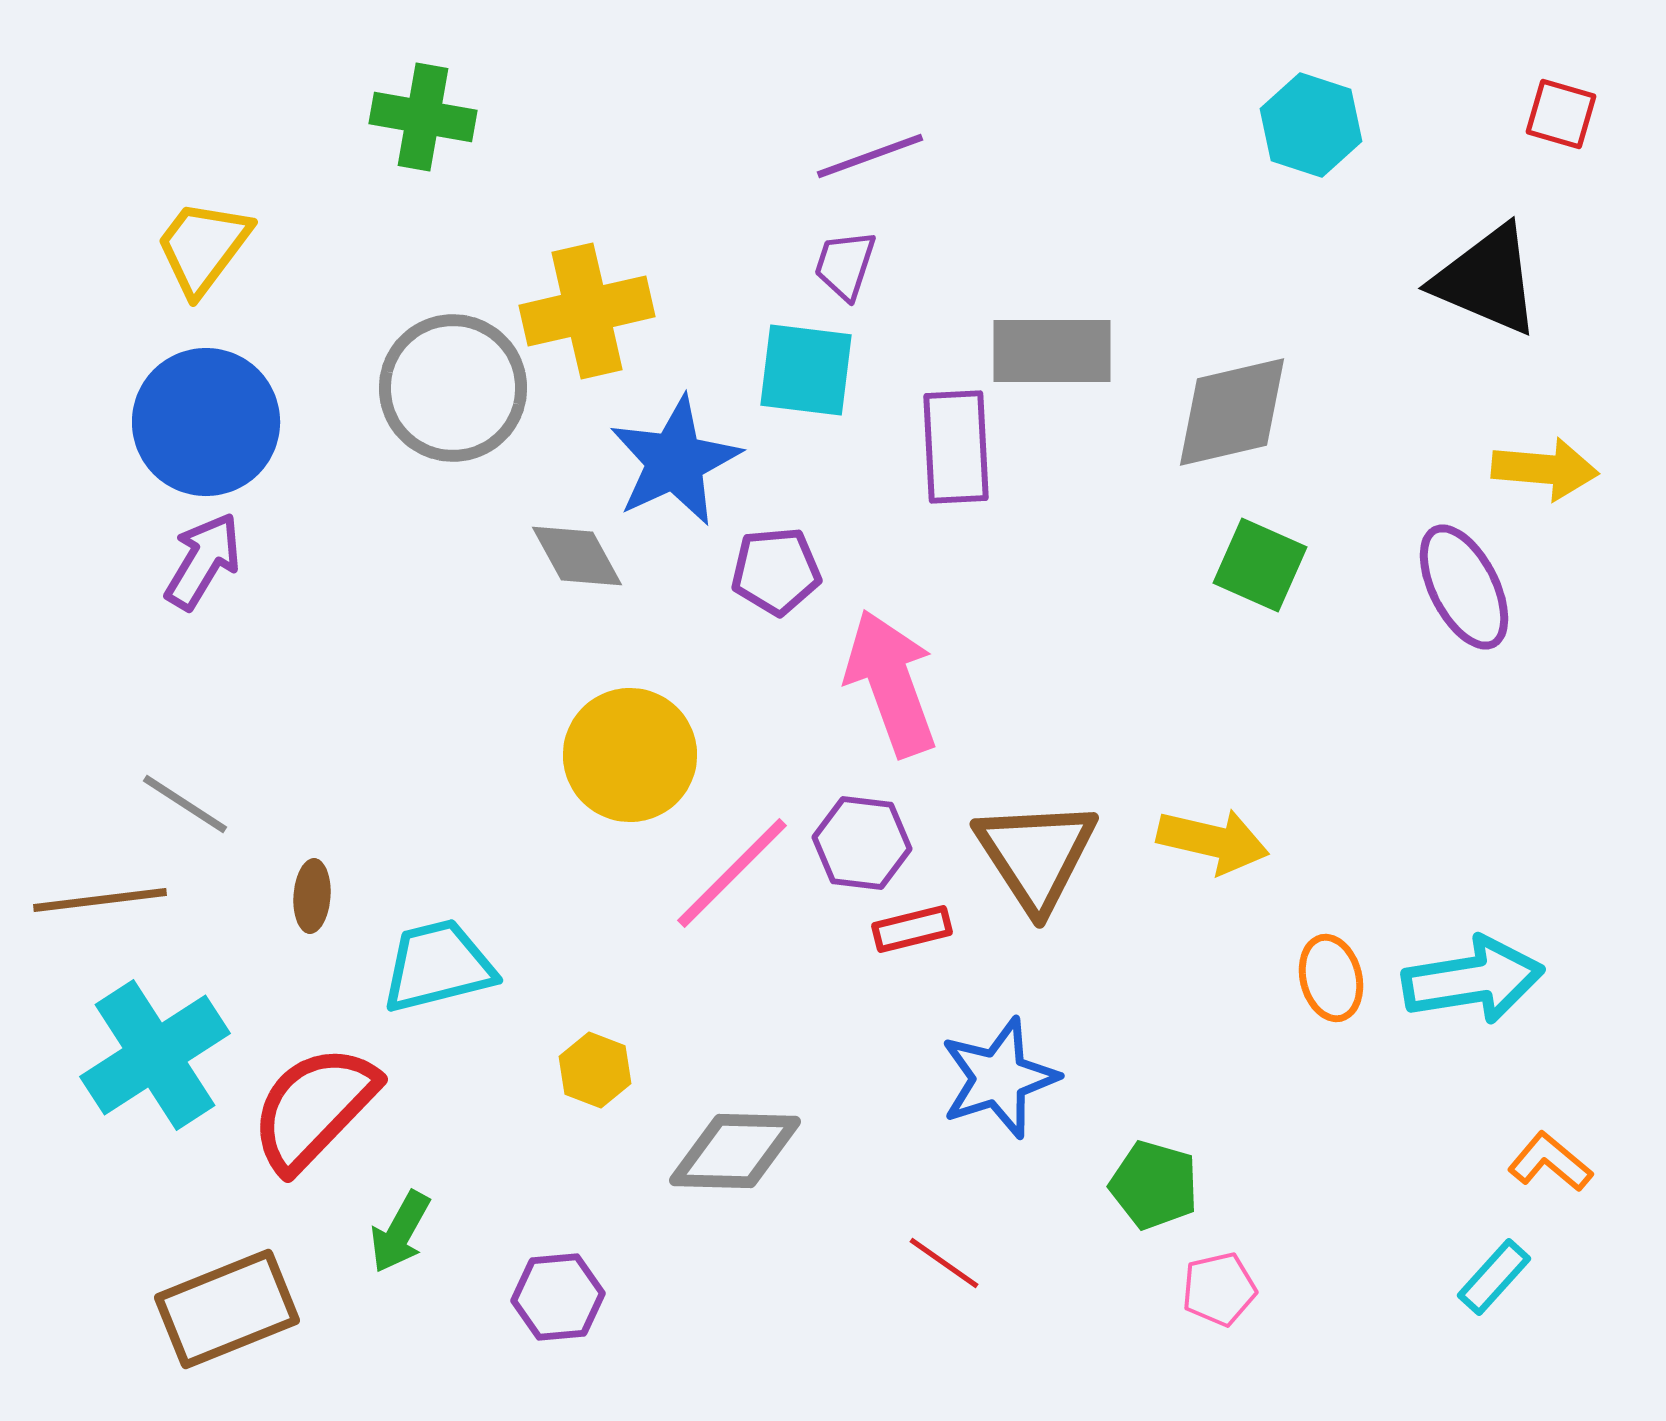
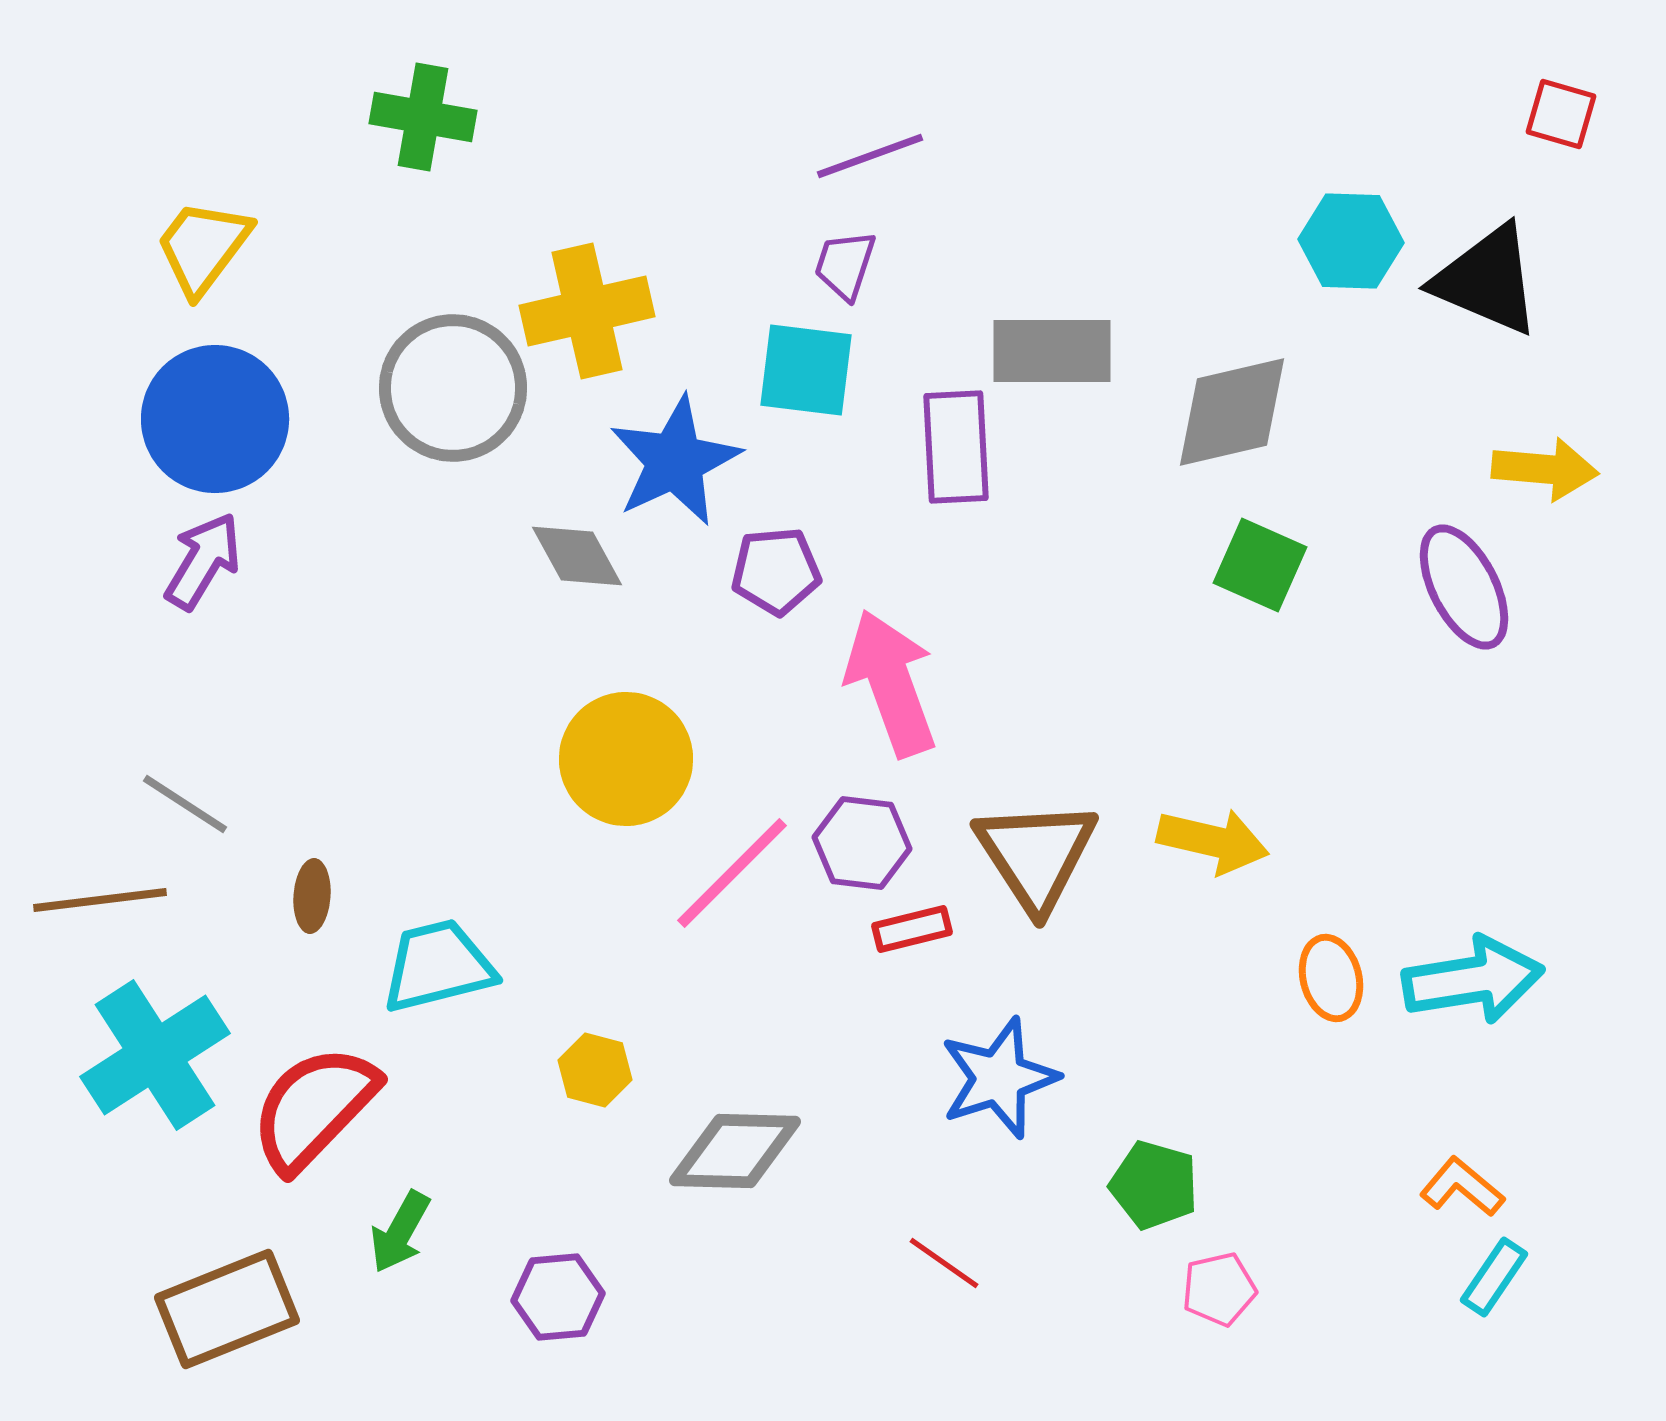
cyan hexagon at (1311, 125): moved 40 px right, 116 px down; rotated 16 degrees counterclockwise
blue circle at (206, 422): moved 9 px right, 3 px up
yellow circle at (630, 755): moved 4 px left, 4 px down
yellow hexagon at (595, 1070): rotated 6 degrees counterclockwise
orange L-shape at (1550, 1162): moved 88 px left, 25 px down
cyan rectangle at (1494, 1277): rotated 8 degrees counterclockwise
